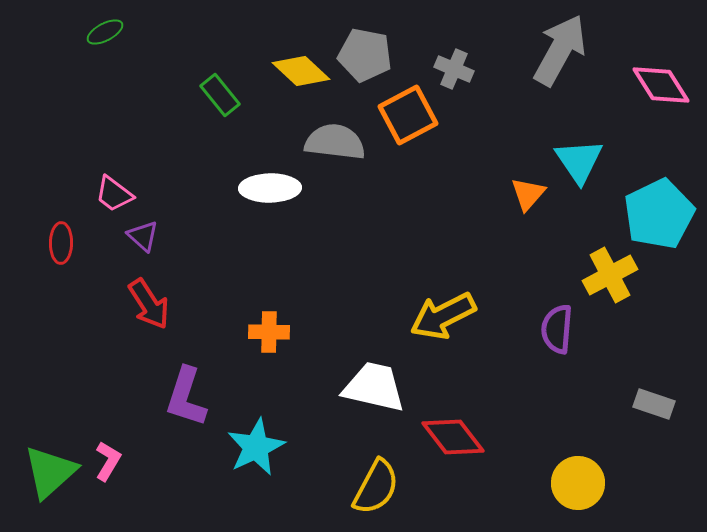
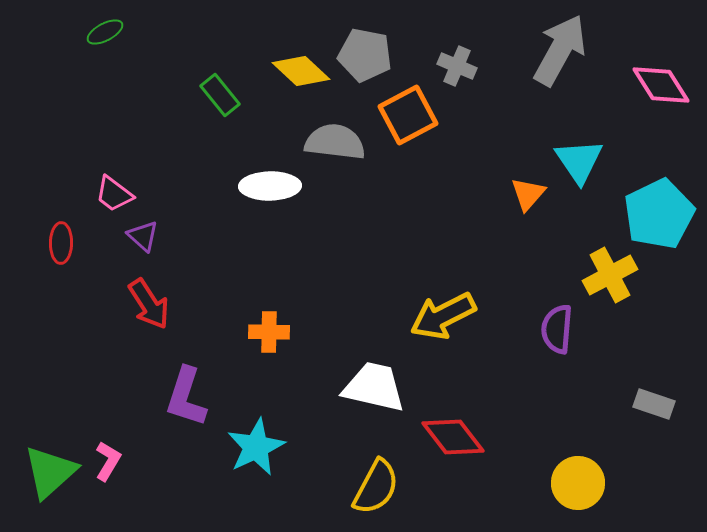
gray cross: moved 3 px right, 3 px up
white ellipse: moved 2 px up
